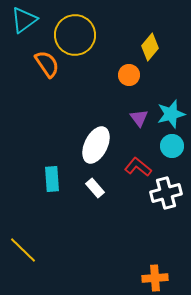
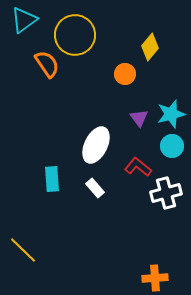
orange circle: moved 4 px left, 1 px up
